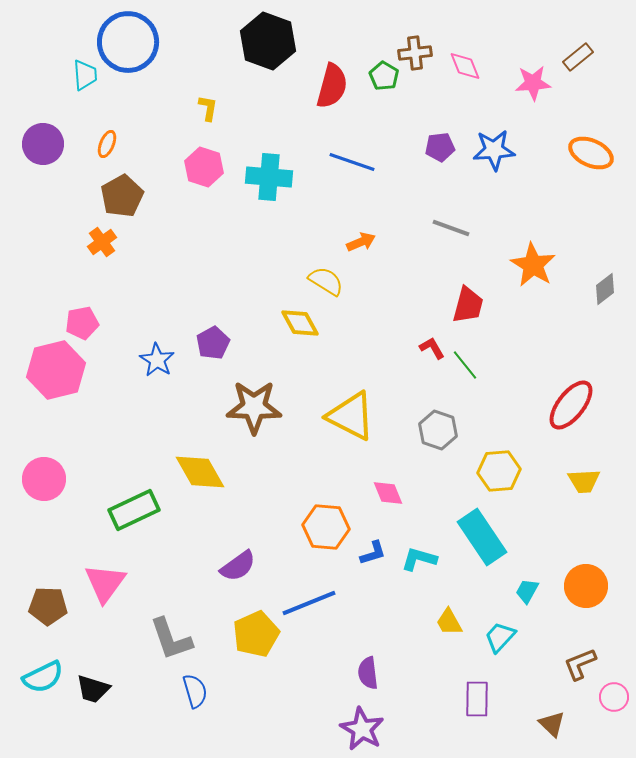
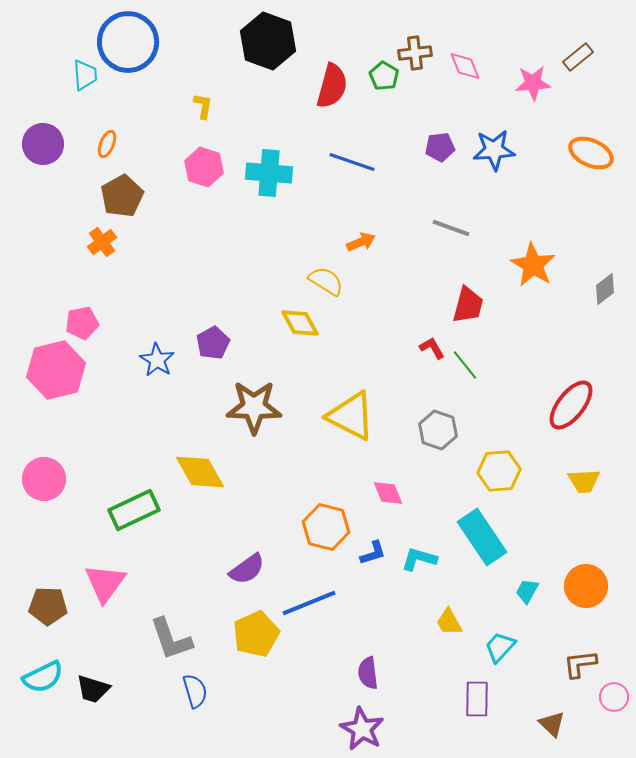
yellow L-shape at (208, 108): moved 5 px left, 2 px up
cyan cross at (269, 177): moved 4 px up
orange hexagon at (326, 527): rotated 9 degrees clockwise
purple semicircle at (238, 566): moved 9 px right, 3 px down
cyan trapezoid at (500, 637): moved 10 px down
brown L-shape at (580, 664): rotated 15 degrees clockwise
